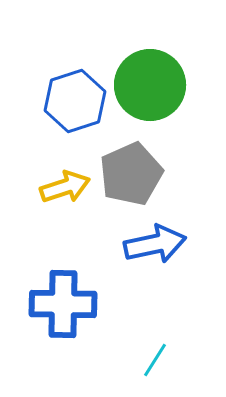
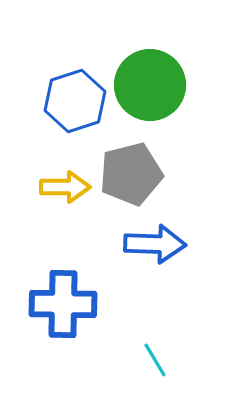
gray pentagon: rotated 10 degrees clockwise
yellow arrow: rotated 18 degrees clockwise
blue arrow: rotated 14 degrees clockwise
cyan line: rotated 63 degrees counterclockwise
